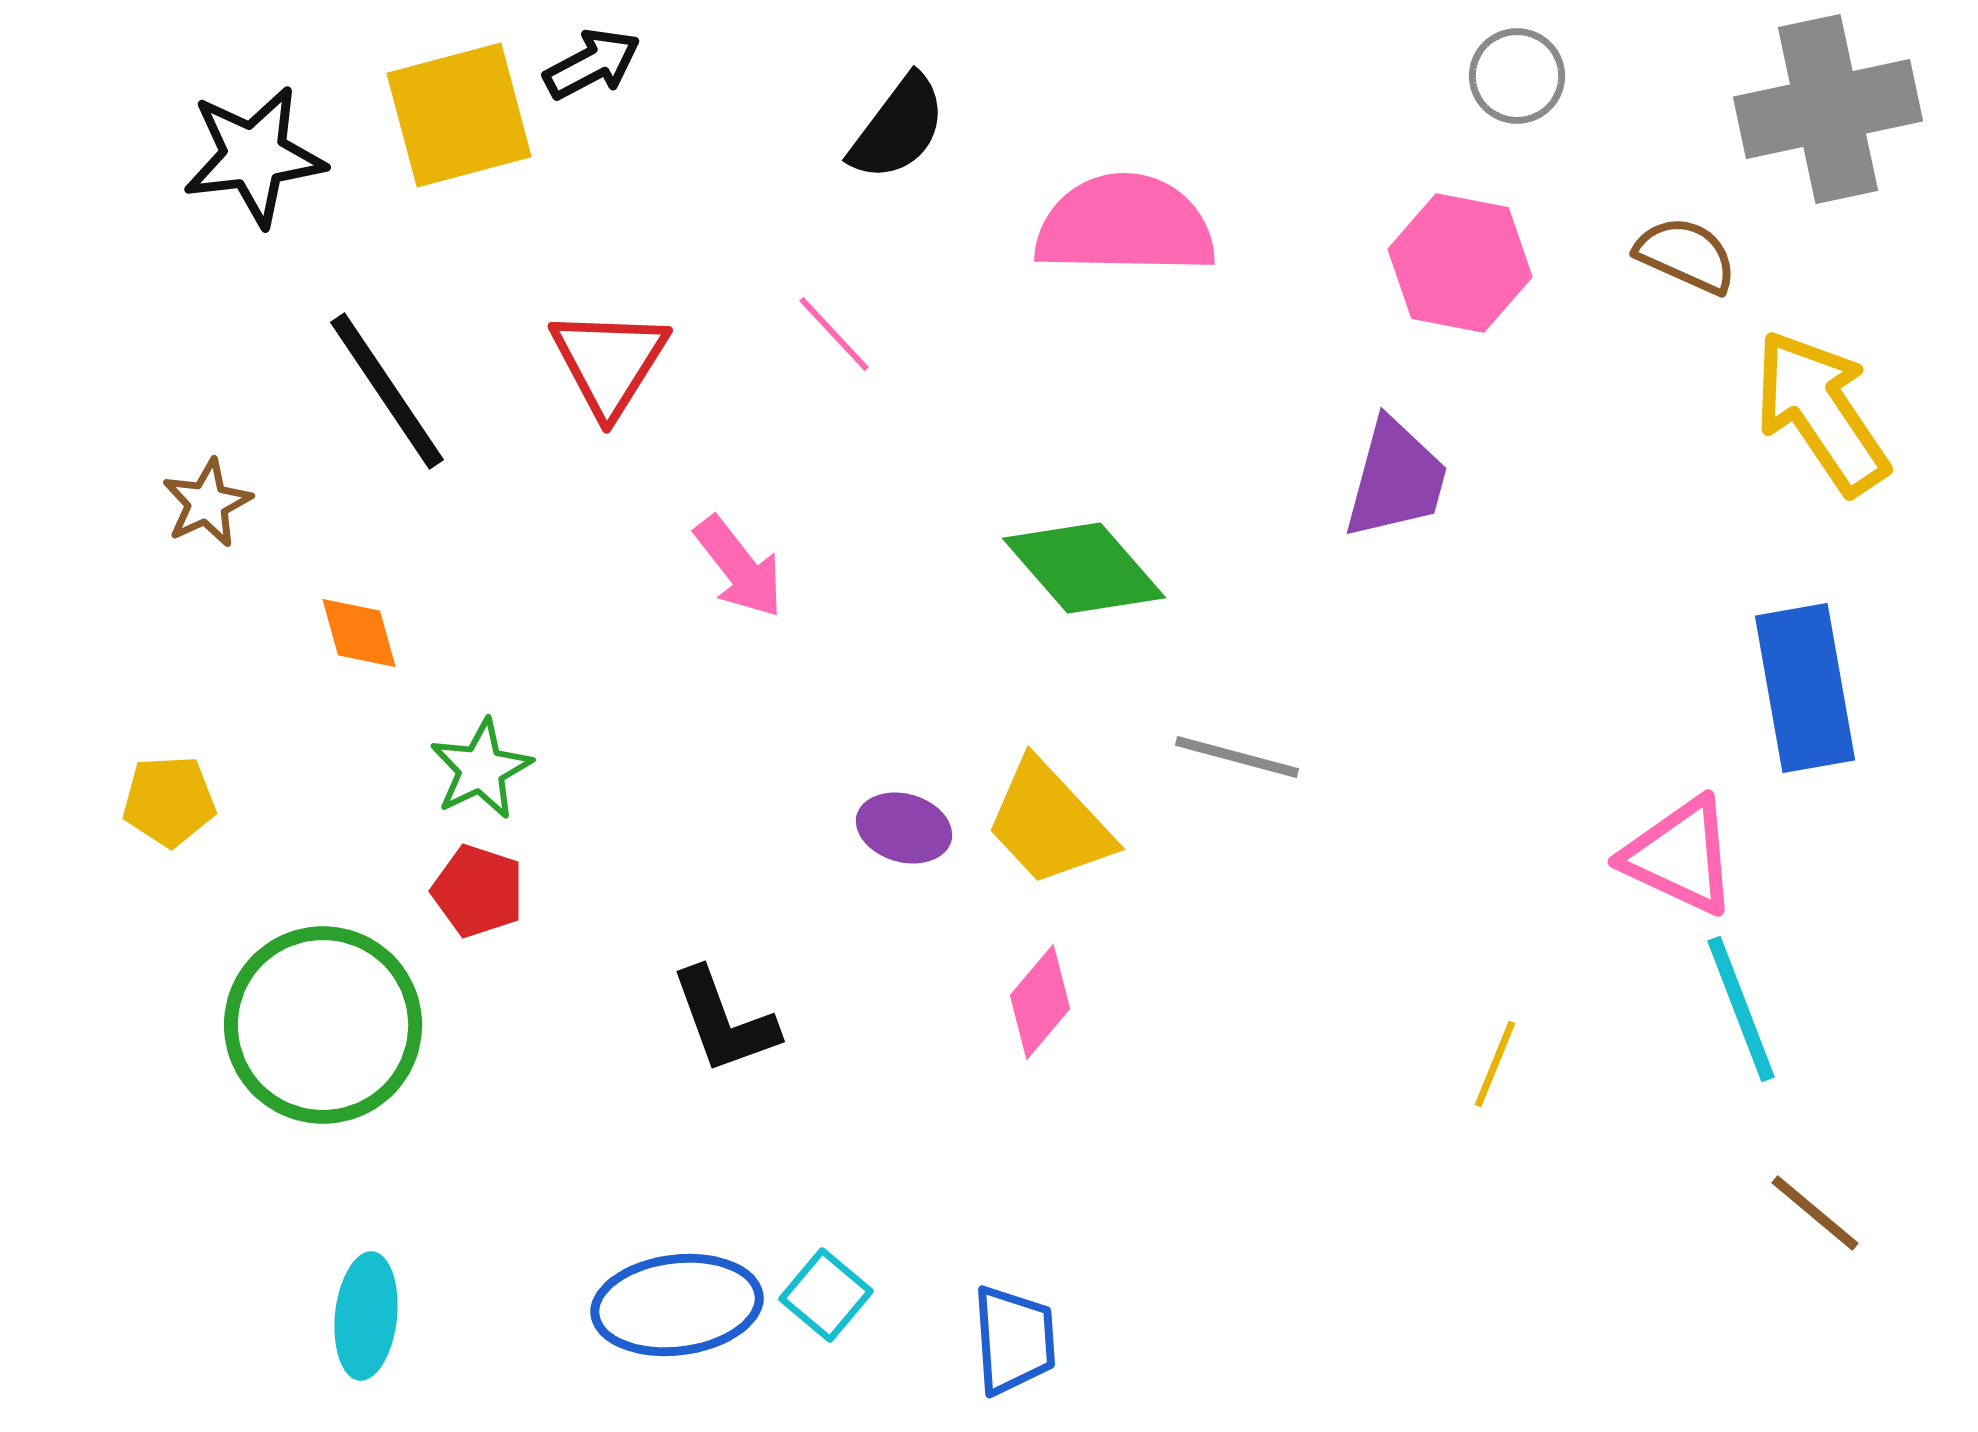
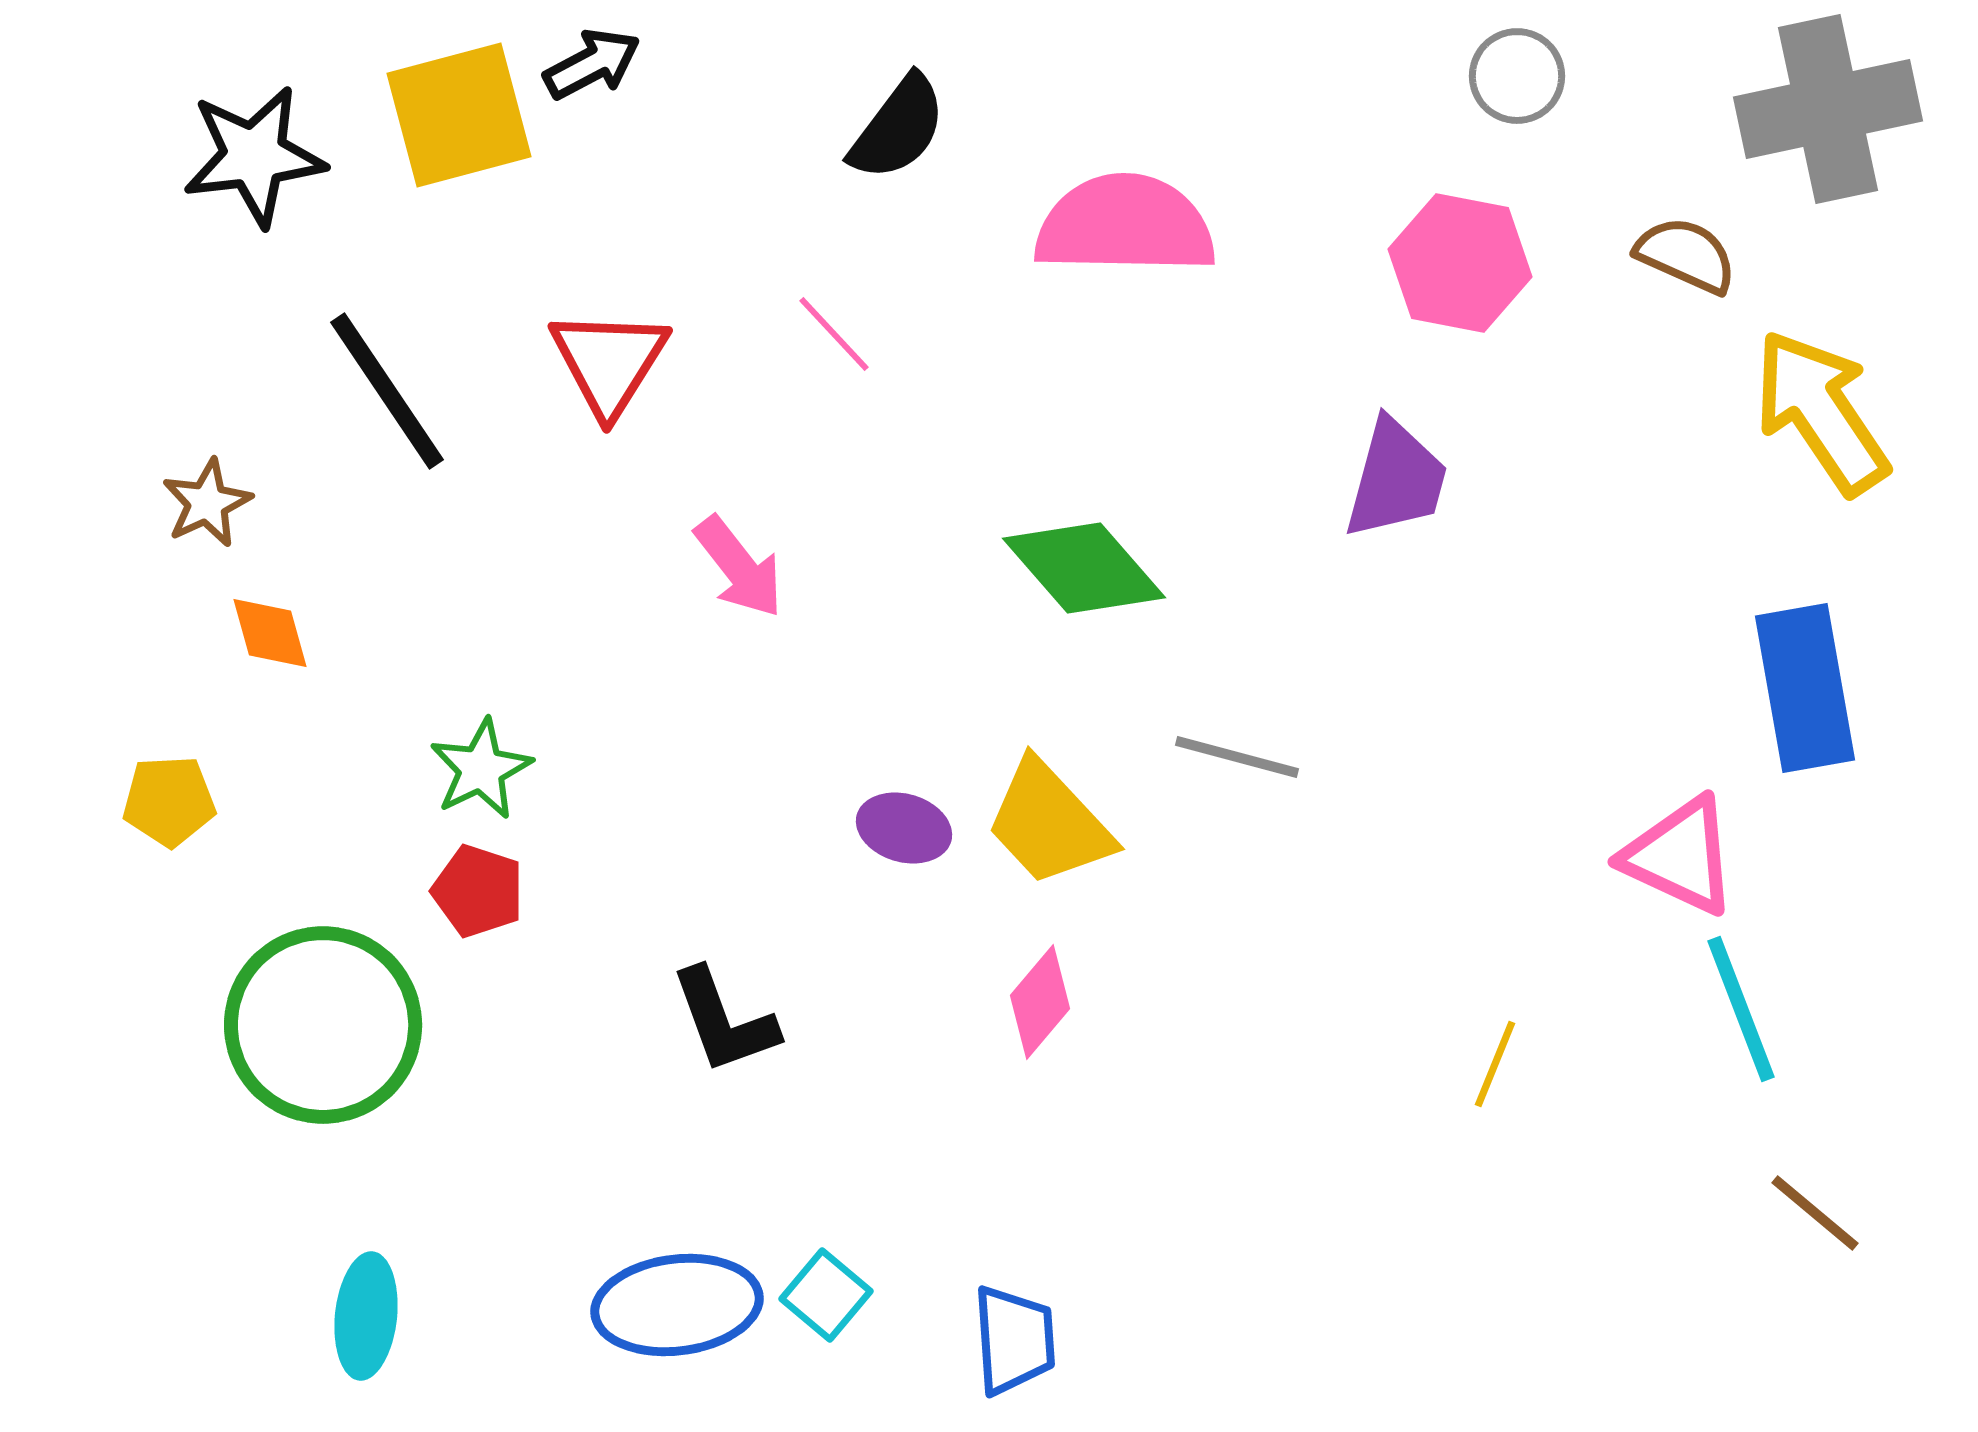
orange diamond: moved 89 px left
